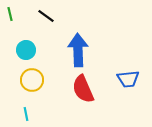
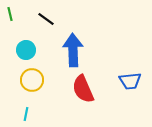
black line: moved 3 px down
blue arrow: moved 5 px left
blue trapezoid: moved 2 px right, 2 px down
cyan line: rotated 24 degrees clockwise
